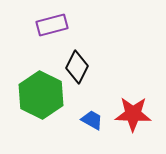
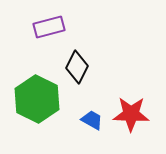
purple rectangle: moved 3 px left, 2 px down
green hexagon: moved 4 px left, 4 px down
red star: moved 2 px left
